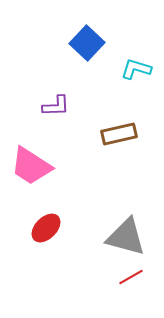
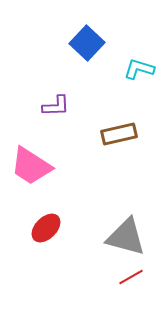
cyan L-shape: moved 3 px right
